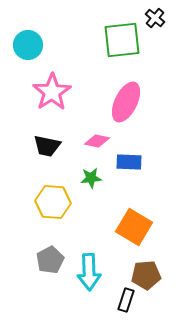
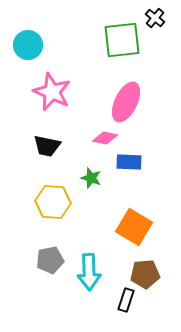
pink star: rotated 15 degrees counterclockwise
pink diamond: moved 8 px right, 3 px up
green star: rotated 25 degrees clockwise
gray pentagon: rotated 16 degrees clockwise
brown pentagon: moved 1 px left, 1 px up
